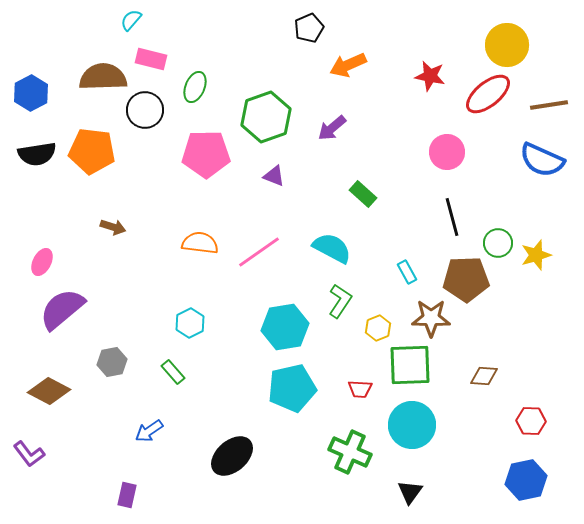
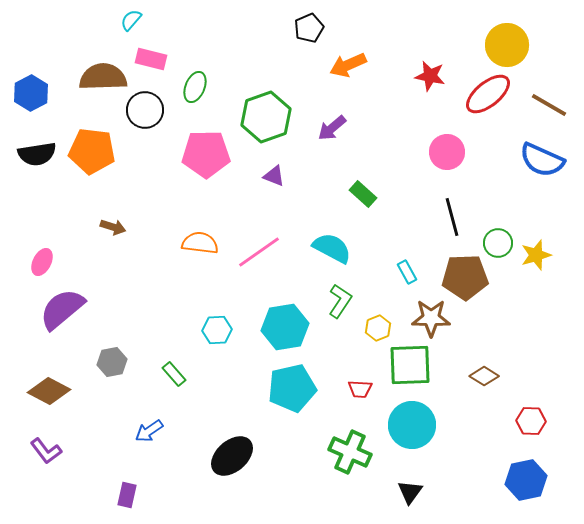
brown line at (549, 105): rotated 39 degrees clockwise
brown pentagon at (466, 279): moved 1 px left, 2 px up
cyan hexagon at (190, 323): moved 27 px right, 7 px down; rotated 24 degrees clockwise
green rectangle at (173, 372): moved 1 px right, 2 px down
brown diamond at (484, 376): rotated 28 degrees clockwise
purple L-shape at (29, 454): moved 17 px right, 3 px up
